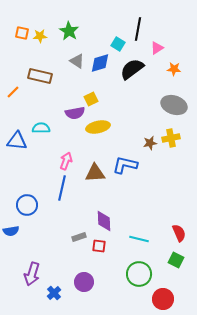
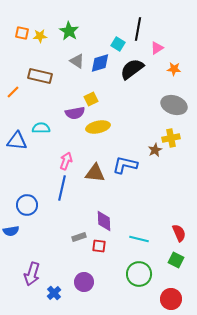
brown star: moved 5 px right, 7 px down; rotated 16 degrees counterclockwise
brown triangle: rotated 10 degrees clockwise
red circle: moved 8 px right
